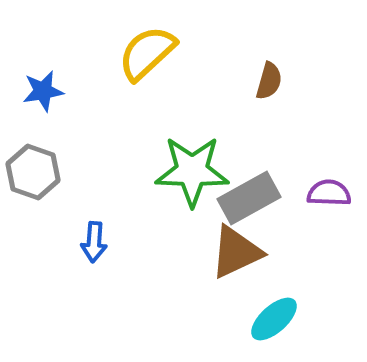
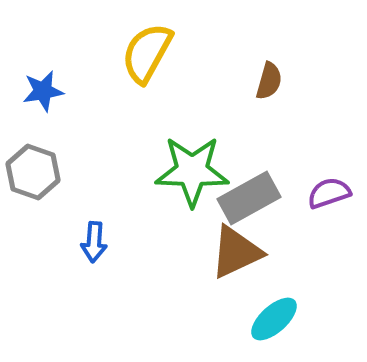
yellow semicircle: rotated 18 degrees counterclockwise
purple semicircle: rotated 21 degrees counterclockwise
